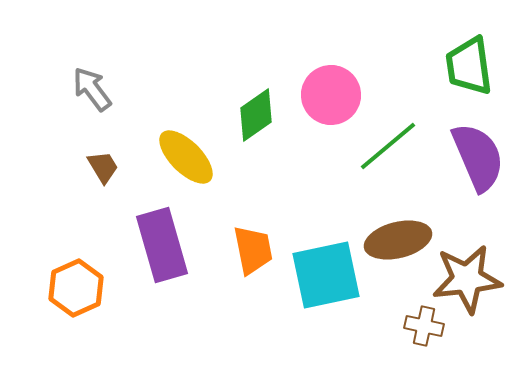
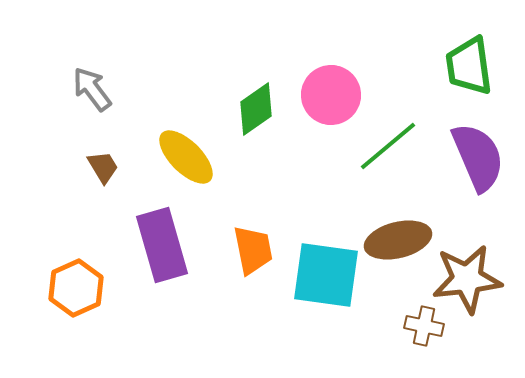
green diamond: moved 6 px up
cyan square: rotated 20 degrees clockwise
